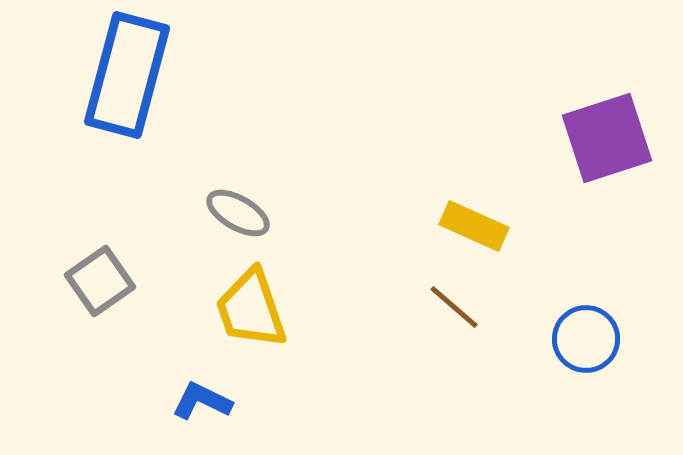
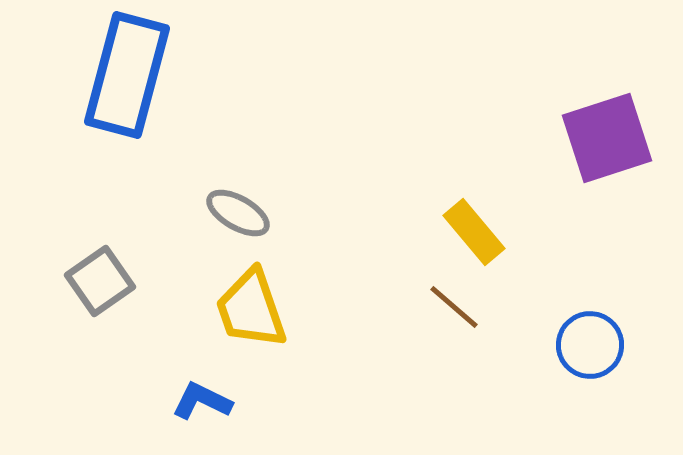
yellow rectangle: moved 6 px down; rotated 26 degrees clockwise
blue circle: moved 4 px right, 6 px down
